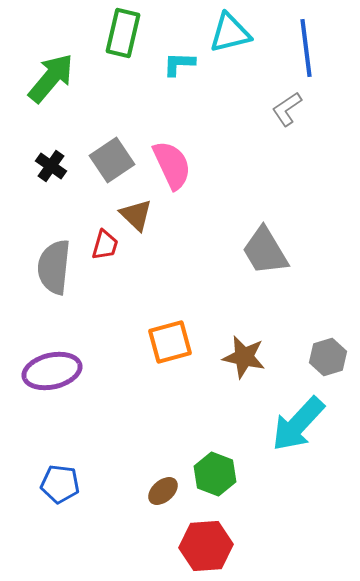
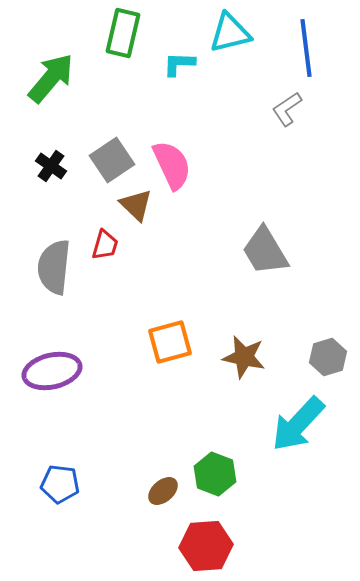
brown triangle: moved 10 px up
